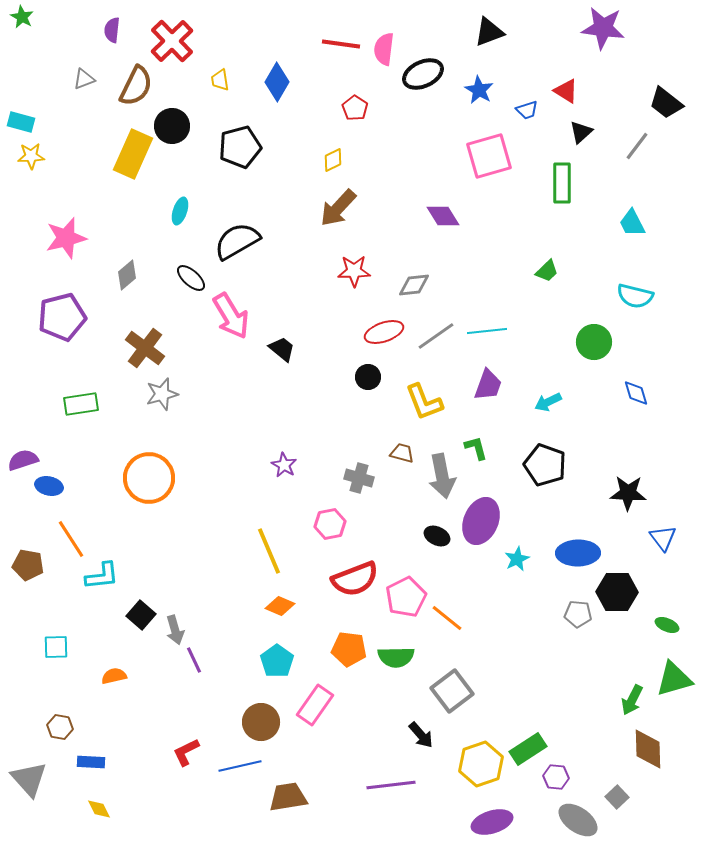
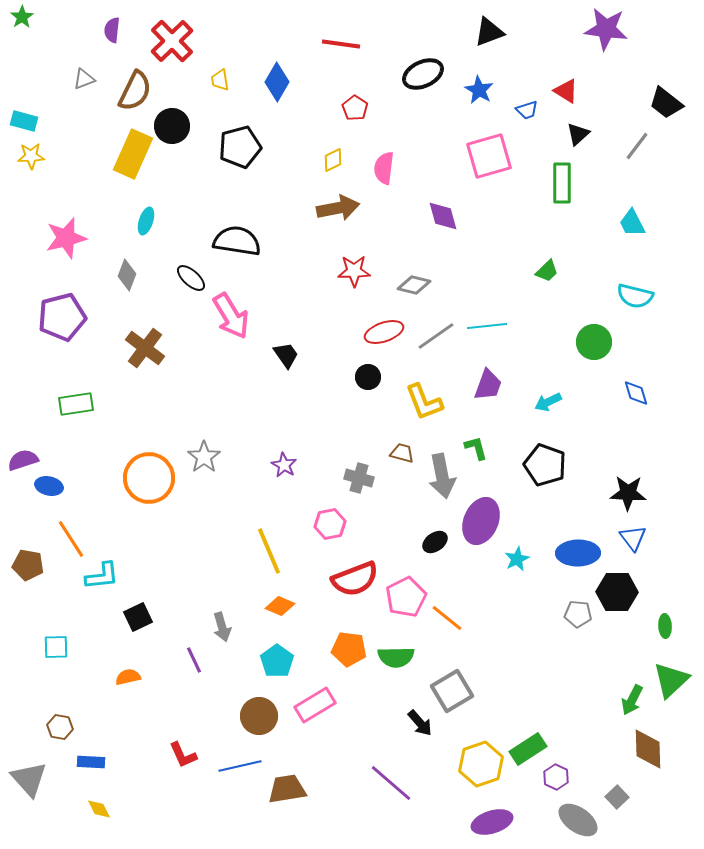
green star at (22, 17): rotated 10 degrees clockwise
purple star at (603, 28): moved 3 px right, 1 px down
pink semicircle at (384, 49): moved 119 px down
brown semicircle at (136, 86): moved 1 px left, 5 px down
cyan rectangle at (21, 122): moved 3 px right, 1 px up
black triangle at (581, 132): moved 3 px left, 2 px down
brown arrow at (338, 208): rotated 144 degrees counterclockwise
cyan ellipse at (180, 211): moved 34 px left, 10 px down
purple diamond at (443, 216): rotated 16 degrees clockwise
black semicircle at (237, 241): rotated 39 degrees clockwise
gray diamond at (127, 275): rotated 28 degrees counterclockwise
gray diamond at (414, 285): rotated 20 degrees clockwise
cyan line at (487, 331): moved 5 px up
black trapezoid at (282, 349): moved 4 px right, 6 px down; rotated 16 degrees clockwise
gray star at (162, 394): moved 42 px right, 63 px down; rotated 20 degrees counterclockwise
green rectangle at (81, 404): moved 5 px left
black ellipse at (437, 536): moved 2 px left, 6 px down; rotated 60 degrees counterclockwise
blue triangle at (663, 538): moved 30 px left
black square at (141, 615): moved 3 px left, 2 px down; rotated 24 degrees clockwise
green ellipse at (667, 625): moved 2 px left, 1 px down; rotated 65 degrees clockwise
gray arrow at (175, 630): moved 47 px right, 3 px up
orange semicircle at (114, 676): moved 14 px right, 1 px down
green triangle at (674, 679): moved 3 px left, 1 px down; rotated 27 degrees counterclockwise
gray square at (452, 691): rotated 6 degrees clockwise
pink rectangle at (315, 705): rotated 24 degrees clockwise
brown circle at (261, 722): moved 2 px left, 6 px up
black arrow at (421, 735): moved 1 px left, 12 px up
red L-shape at (186, 752): moved 3 px left, 3 px down; rotated 88 degrees counterclockwise
purple hexagon at (556, 777): rotated 20 degrees clockwise
purple line at (391, 785): moved 2 px up; rotated 48 degrees clockwise
brown trapezoid at (288, 797): moved 1 px left, 8 px up
